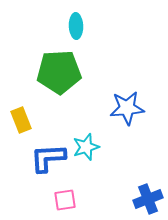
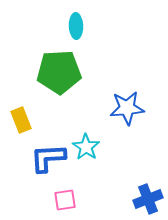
cyan star: rotated 20 degrees counterclockwise
